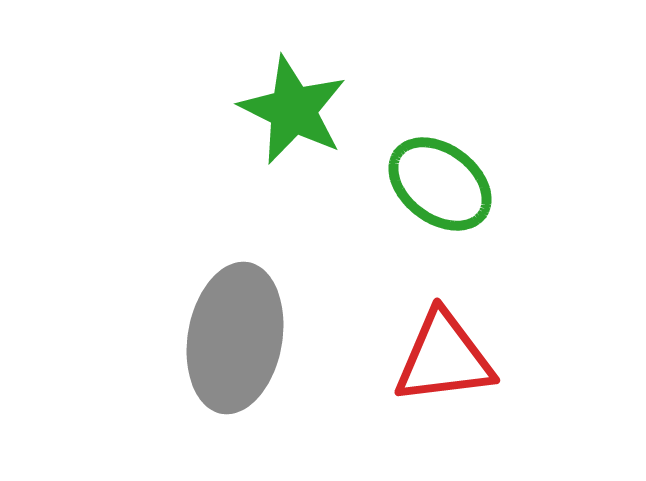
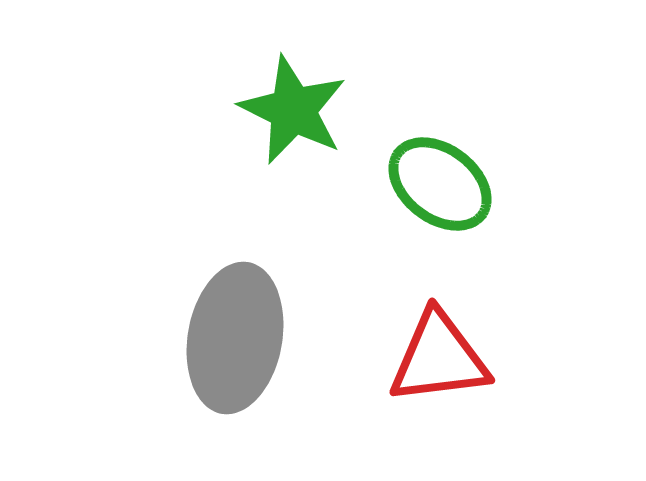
red triangle: moved 5 px left
